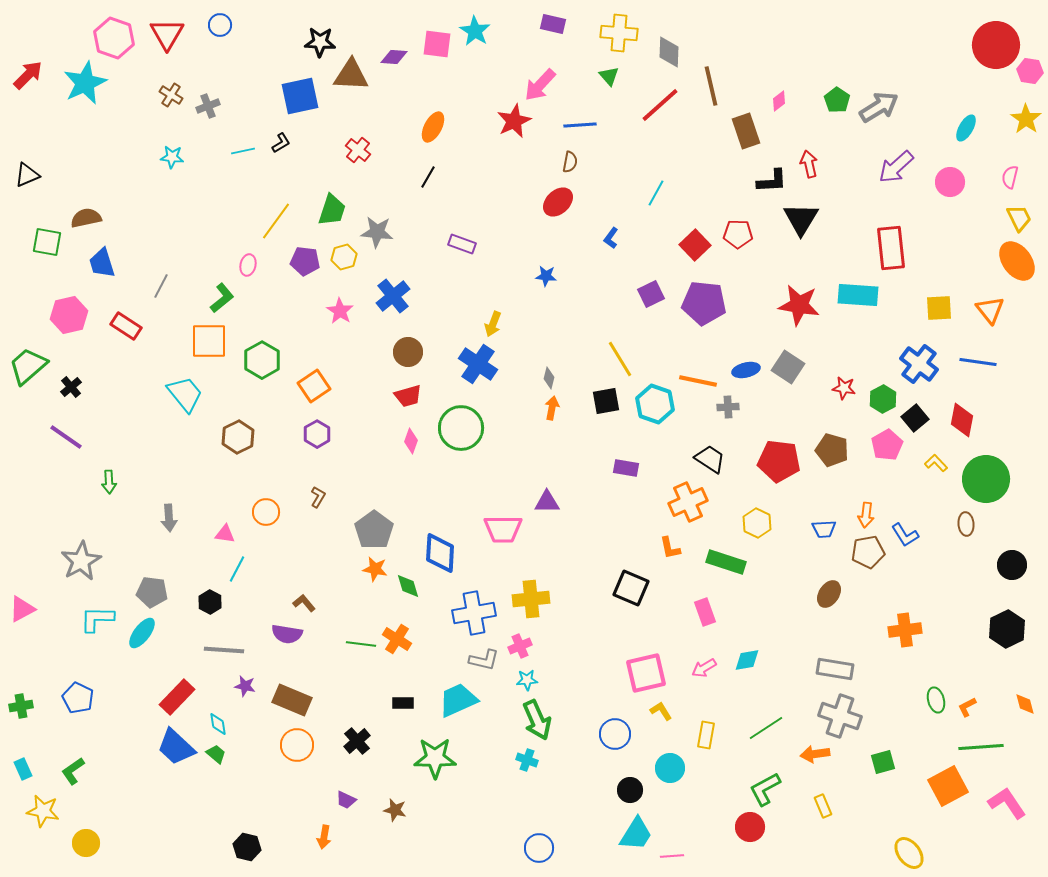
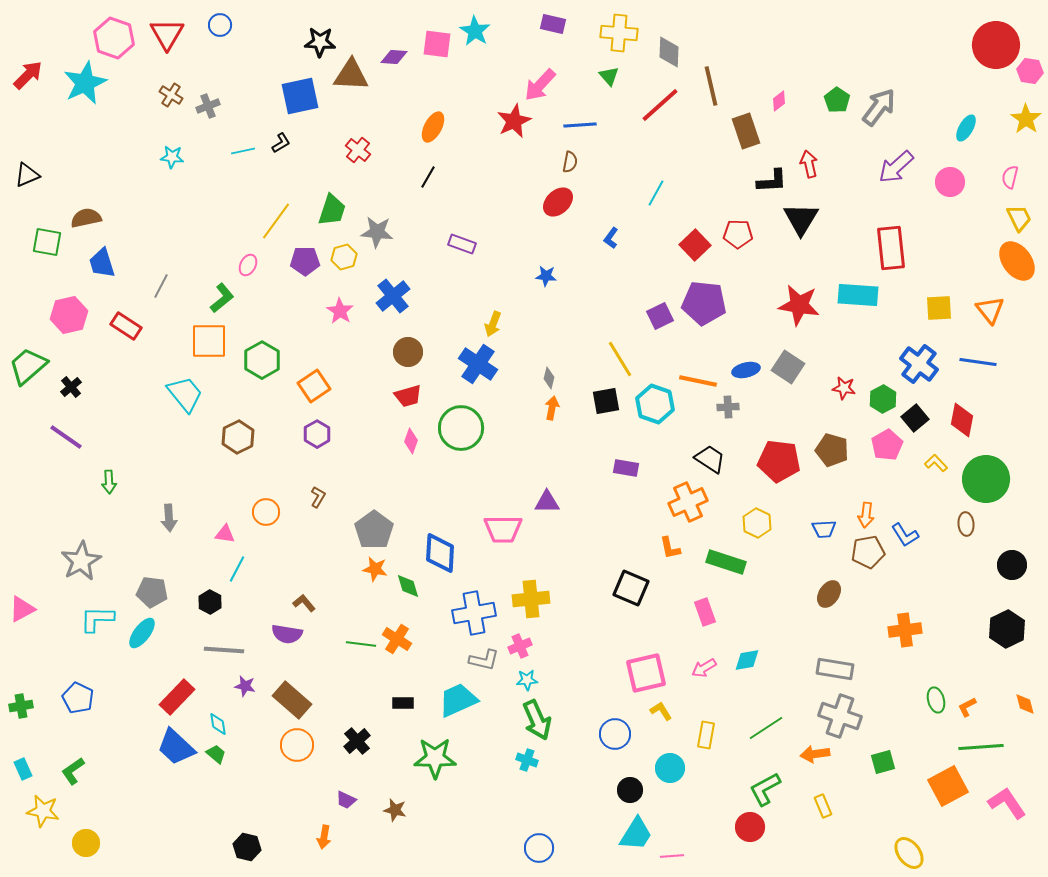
gray arrow at (879, 107): rotated 21 degrees counterclockwise
purple pentagon at (305, 261): rotated 8 degrees counterclockwise
pink ellipse at (248, 265): rotated 15 degrees clockwise
purple square at (651, 294): moved 9 px right, 22 px down
brown rectangle at (292, 700): rotated 18 degrees clockwise
